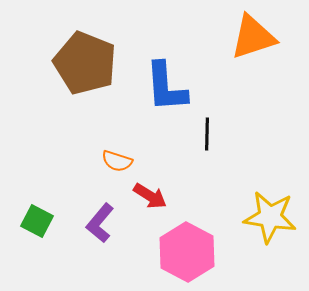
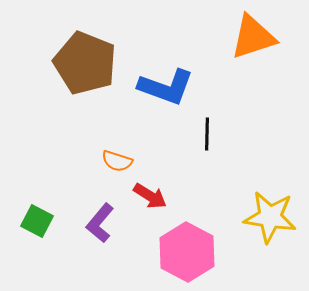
blue L-shape: rotated 66 degrees counterclockwise
